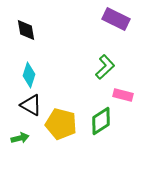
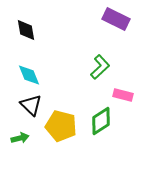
green L-shape: moved 5 px left
cyan diamond: rotated 40 degrees counterclockwise
black triangle: rotated 15 degrees clockwise
yellow pentagon: moved 2 px down
